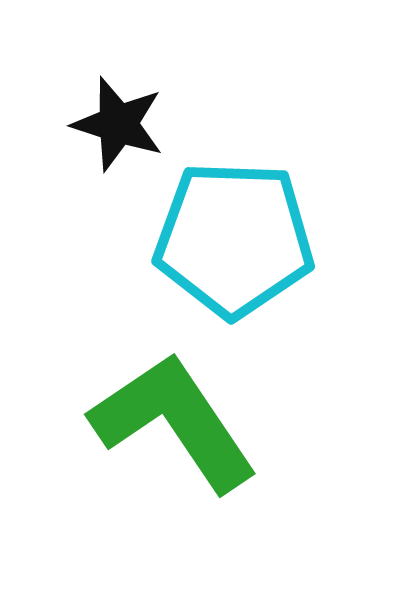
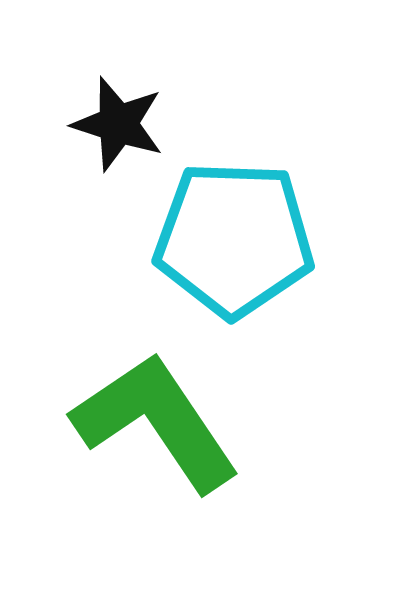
green L-shape: moved 18 px left
